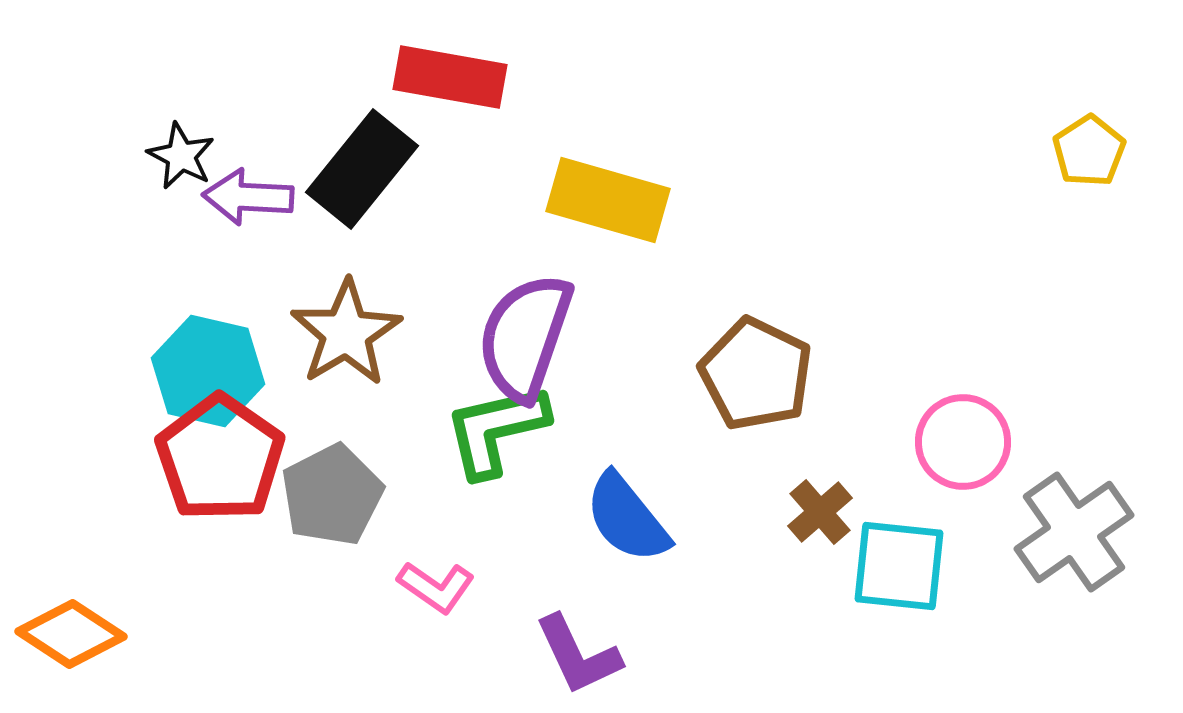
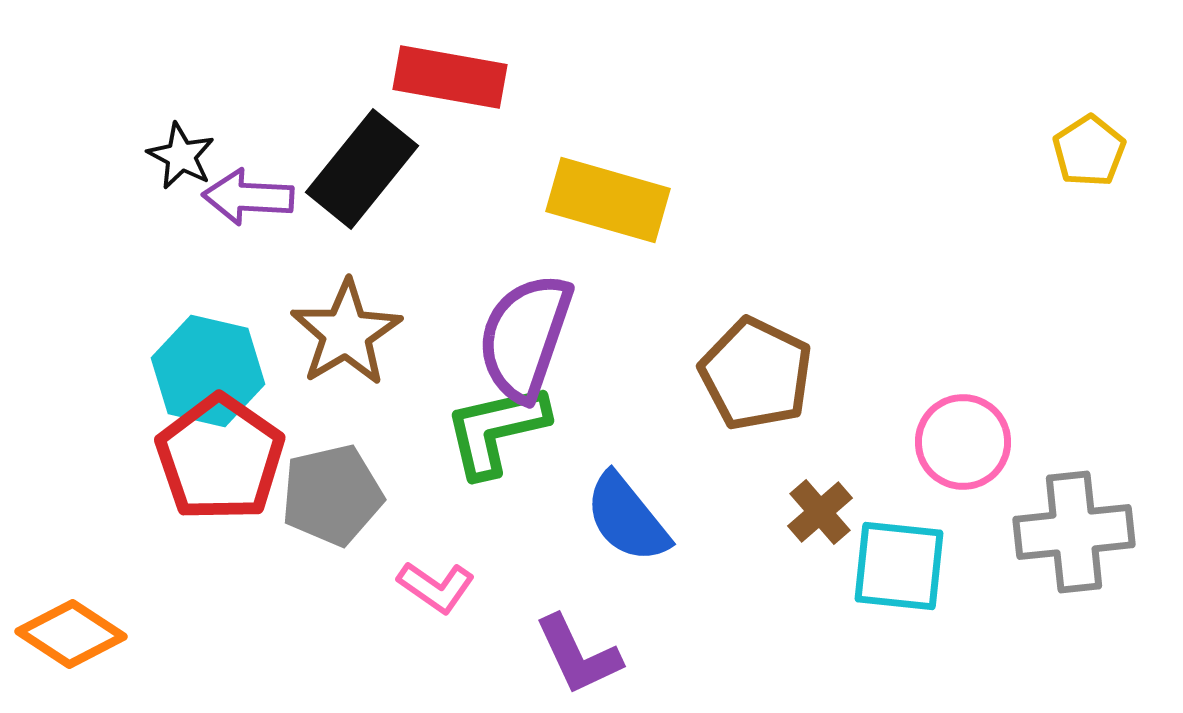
gray pentagon: rotated 14 degrees clockwise
gray cross: rotated 29 degrees clockwise
